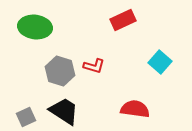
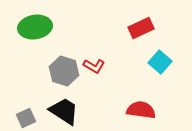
red rectangle: moved 18 px right, 8 px down
green ellipse: rotated 16 degrees counterclockwise
red L-shape: rotated 15 degrees clockwise
gray hexagon: moved 4 px right
red semicircle: moved 6 px right, 1 px down
gray square: moved 1 px down
